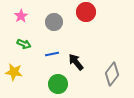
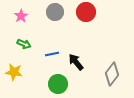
gray circle: moved 1 px right, 10 px up
